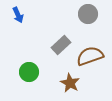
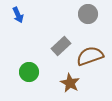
gray rectangle: moved 1 px down
